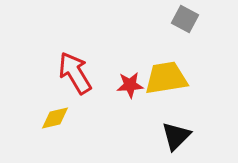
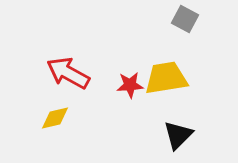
red arrow: moved 7 px left; rotated 30 degrees counterclockwise
black triangle: moved 2 px right, 1 px up
